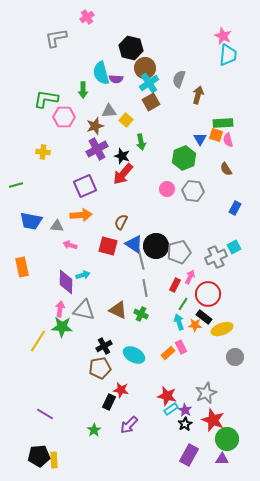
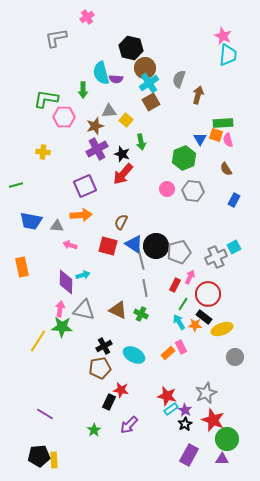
black star at (122, 156): moved 2 px up
blue rectangle at (235, 208): moved 1 px left, 8 px up
cyan arrow at (179, 322): rotated 14 degrees counterclockwise
